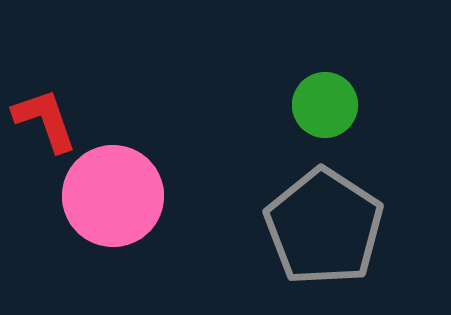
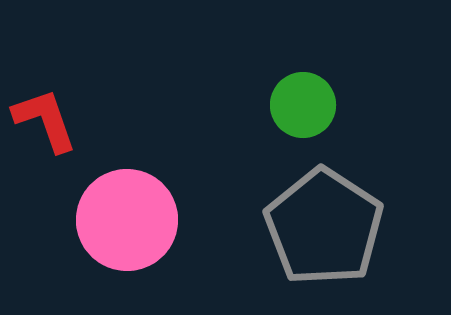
green circle: moved 22 px left
pink circle: moved 14 px right, 24 px down
